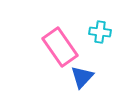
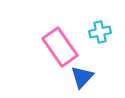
cyan cross: rotated 20 degrees counterclockwise
